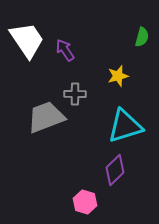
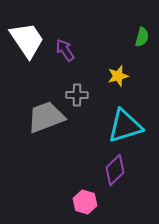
gray cross: moved 2 px right, 1 px down
